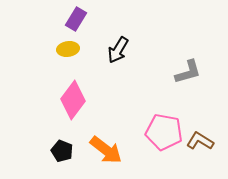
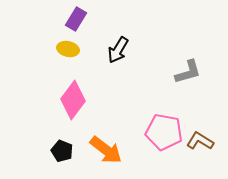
yellow ellipse: rotated 20 degrees clockwise
